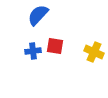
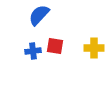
blue semicircle: moved 1 px right
yellow cross: moved 4 px up; rotated 24 degrees counterclockwise
